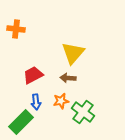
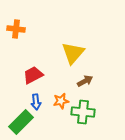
brown arrow: moved 17 px right, 3 px down; rotated 147 degrees clockwise
green cross: rotated 30 degrees counterclockwise
